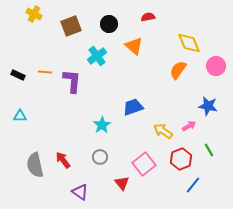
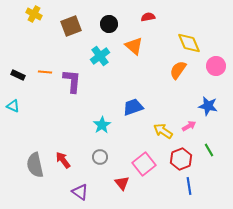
cyan cross: moved 3 px right
cyan triangle: moved 7 px left, 10 px up; rotated 24 degrees clockwise
blue line: moved 4 px left, 1 px down; rotated 48 degrees counterclockwise
